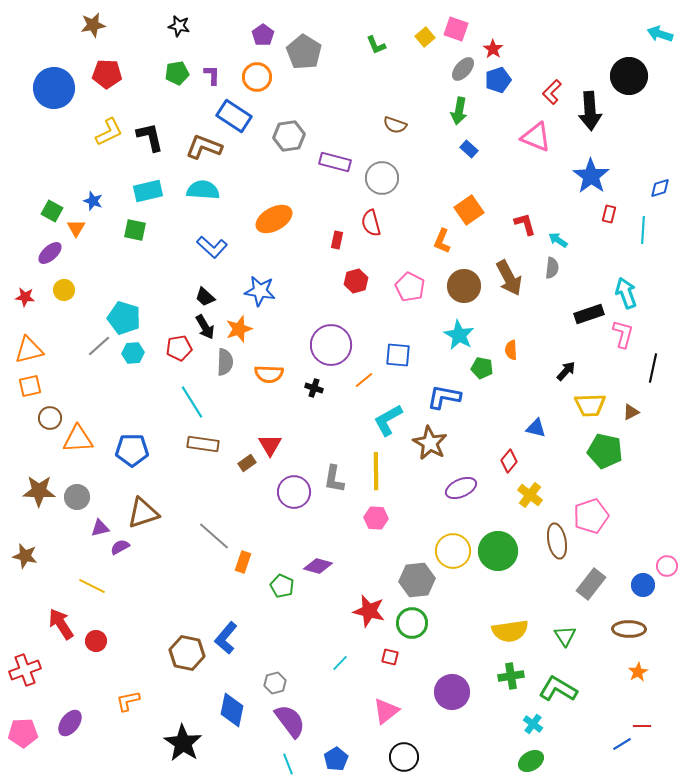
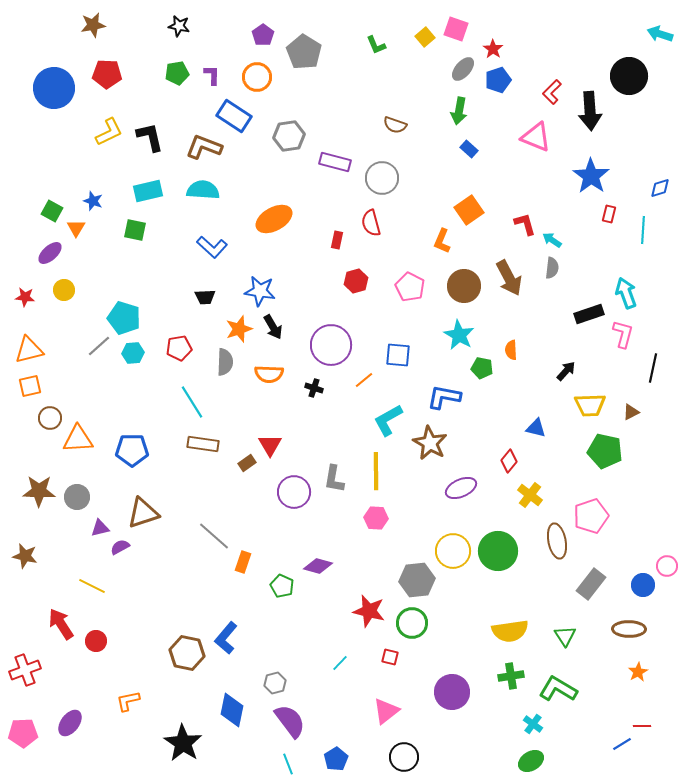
cyan arrow at (558, 240): moved 6 px left
black trapezoid at (205, 297): rotated 45 degrees counterclockwise
black arrow at (205, 327): moved 68 px right
